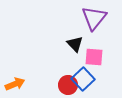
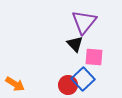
purple triangle: moved 10 px left, 4 px down
orange arrow: rotated 54 degrees clockwise
